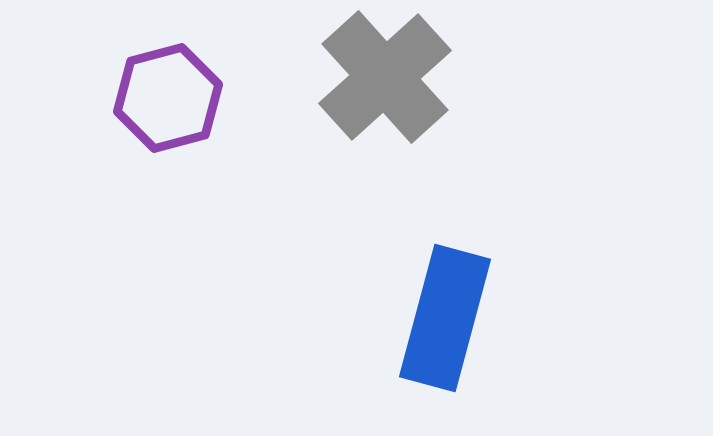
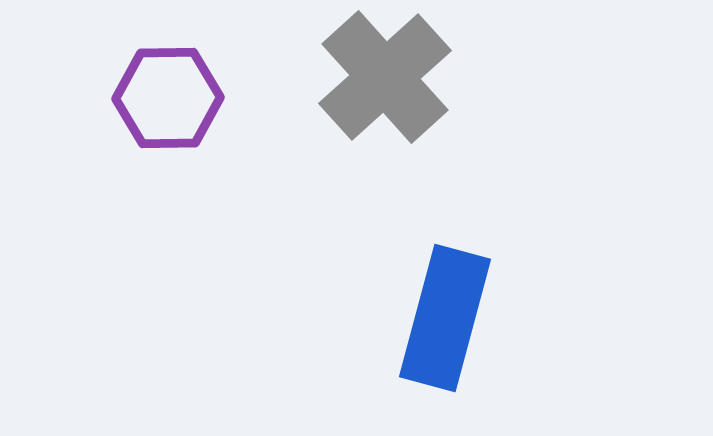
purple hexagon: rotated 14 degrees clockwise
